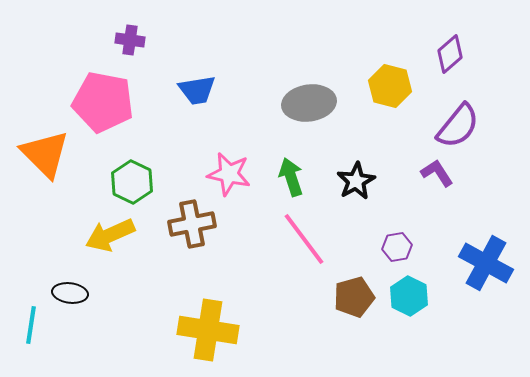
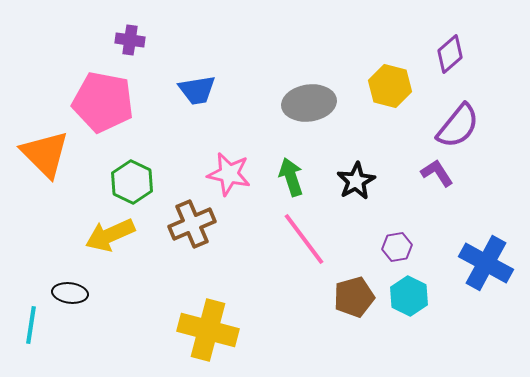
brown cross: rotated 12 degrees counterclockwise
yellow cross: rotated 6 degrees clockwise
